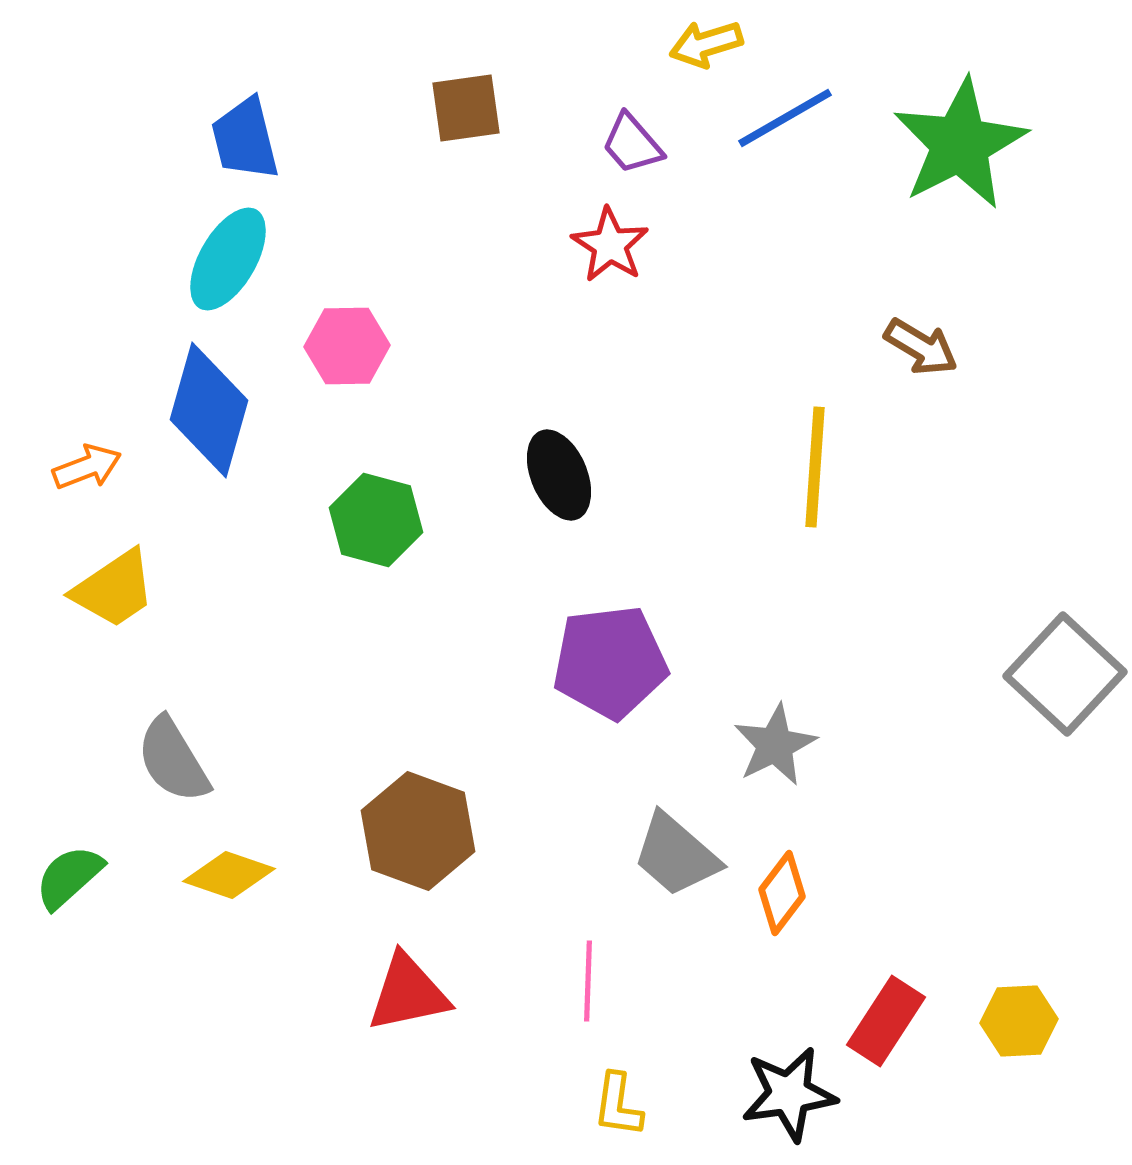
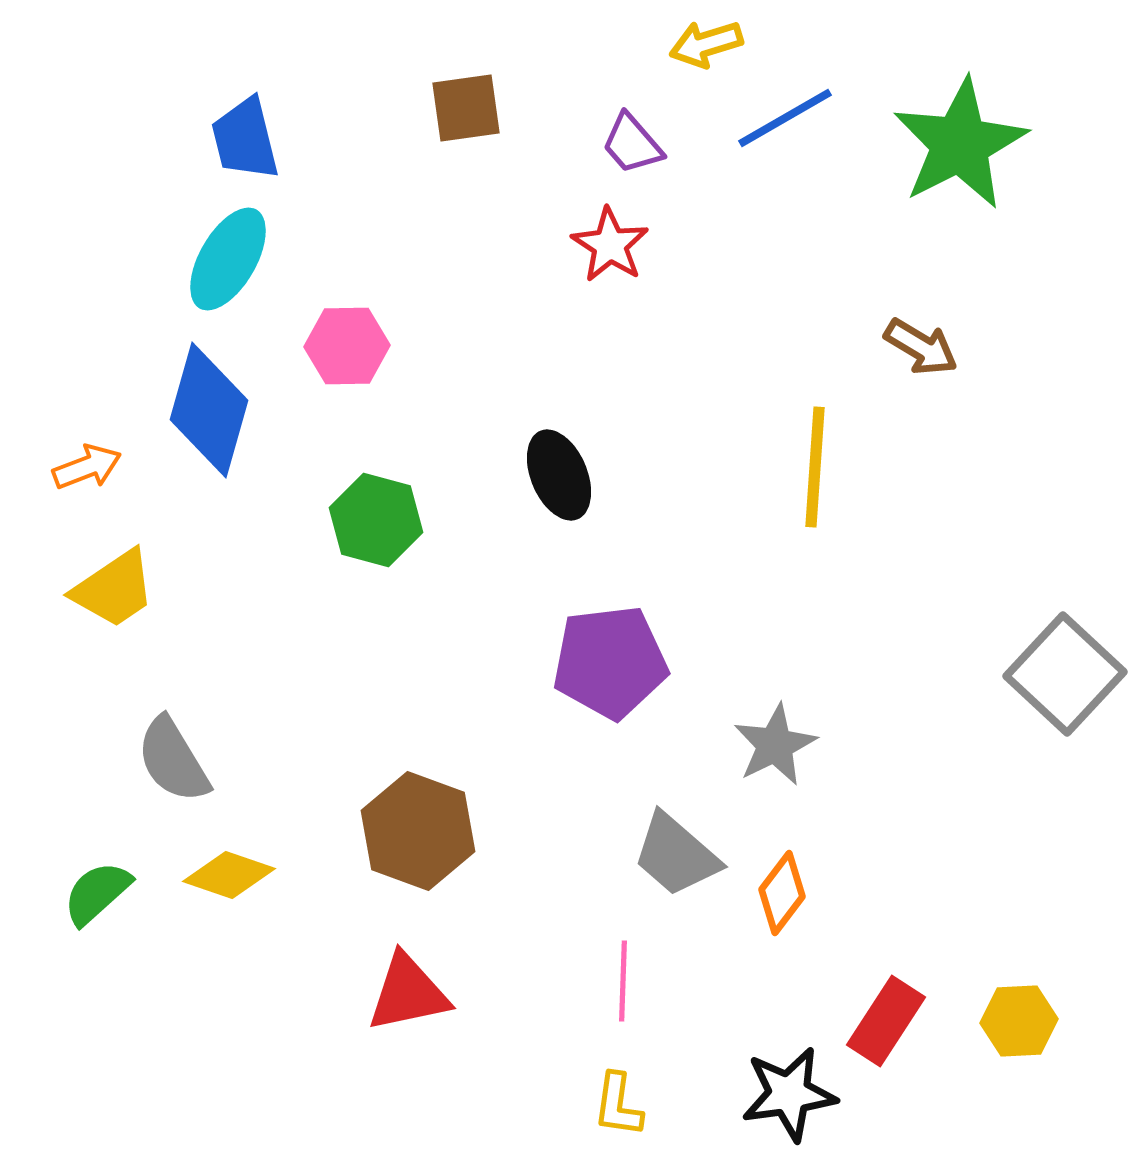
green semicircle: moved 28 px right, 16 px down
pink line: moved 35 px right
